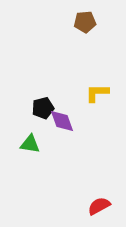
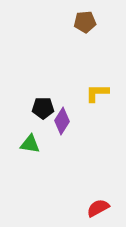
black pentagon: rotated 15 degrees clockwise
purple diamond: rotated 52 degrees clockwise
red semicircle: moved 1 px left, 2 px down
